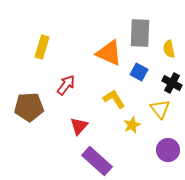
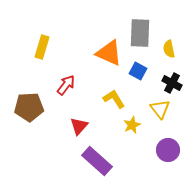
blue square: moved 1 px left, 1 px up
